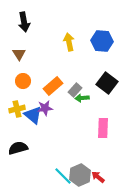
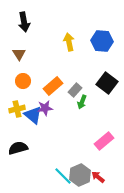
green arrow: moved 4 px down; rotated 64 degrees counterclockwise
pink rectangle: moved 1 px right, 13 px down; rotated 48 degrees clockwise
